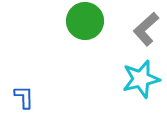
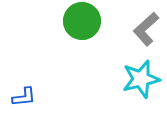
green circle: moved 3 px left
blue L-shape: rotated 85 degrees clockwise
